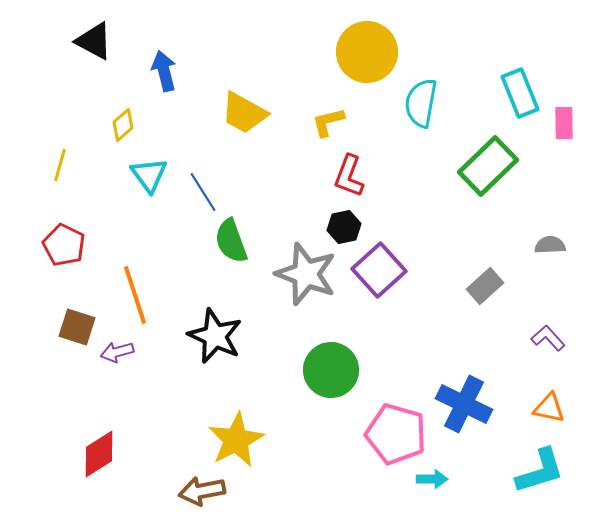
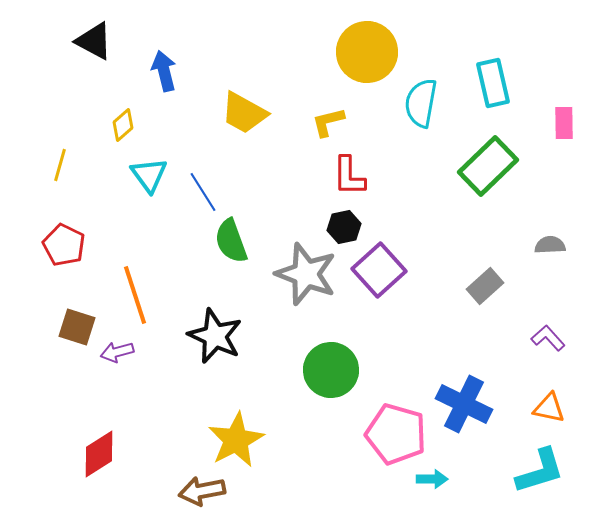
cyan rectangle: moved 27 px left, 10 px up; rotated 9 degrees clockwise
red L-shape: rotated 21 degrees counterclockwise
